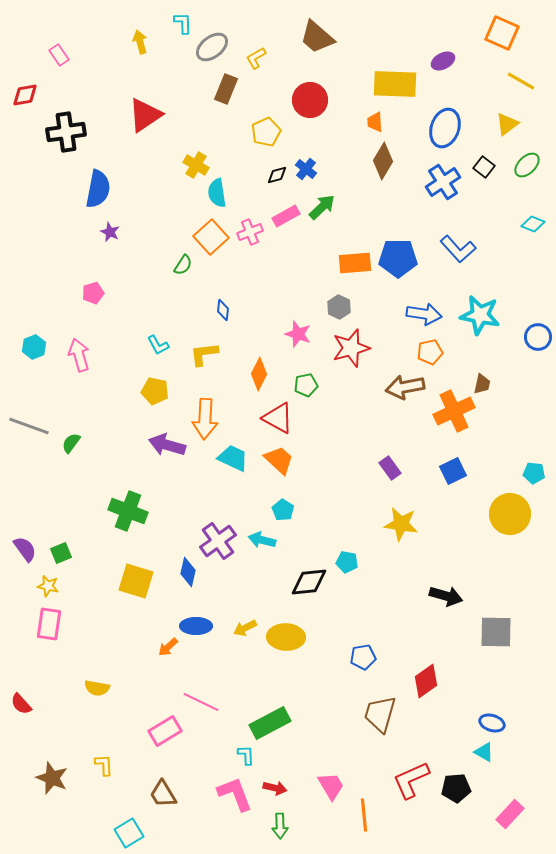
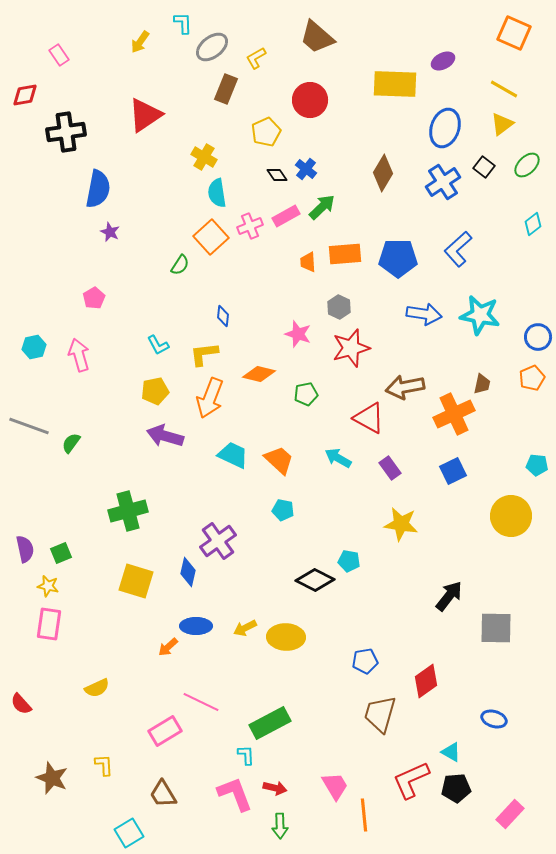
orange square at (502, 33): moved 12 px right
yellow arrow at (140, 42): rotated 130 degrees counterclockwise
yellow line at (521, 81): moved 17 px left, 8 px down
orange trapezoid at (375, 122): moved 67 px left, 140 px down
yellow triangle at (507, 124): moved 5 px left
brown diamond at (383, 161): moved 12 px down
yellow cross at (196, 165): moved 8 px right, 8 px up
black diamond at (277, 175): rotated 70 degrees clockwise
cyan diamond at (533, 224): rotated 60 degrees counterclockwise
pink cross at (250, 232): moved 6 px up
blue L-shape at (458, 249): rotated 90 degrees clockwise
orange rectangle at (355, 263): moved 10 px left, 9 px up
green semicircle at (183, 265): moved 3 px left
pink pentagon at (93, 293): moved 1 px right, 5 px down; rotated 15 degrees counterclockwise
blue diamond at (223, 310): moved 6 px down
cyan hexagon at (34, 347): rotated 10 degrees clockwise
orange pentagon at (430, 352): moved 102 px right, 26 px down; rotated 10 degrees counterclockwise
orange diamond at (259, 374): rotated 76 degrees clockwise
green pentagon at (306, 385): moved 9 px down
yellow pentagon at (155, 391): rotated 24 degrees counterclockwise
orange cross at (454, 411): moved 3 px down
red triangle at (278, 418): moved 91 px right
orange arrow at (205, 419): moved 5 px right, 21 px up; rotated 18 degrees clockwise
purple arrow at (167, 445): moved 2 px left, 9 px up
cyan trapezoid at (233, 458): moved 3 px up
cyan pentagon at (534, 473): moved 3 px right, 8 px up
cyan pentagon at (283, 510): rotated 20 degrees counterclockwise
green cross at (128, 511): rotated 36 degrees counterclockwise
yellow circle at (510, 514): moved 1 px right, 2 px down
cyan arrow at (262, 540): moved 76 px right, 82 px up; rotated 16 degrees clockwise
purple semicircle at (25, 549): rotated 24 degrees clockwise
cyan pentagon at (347, 562): moved 2 px right, 1 px up
black diamond at (309, 582): moved 6 px right, 2 px up; rotated 33 degrees clockwise
black arrow at (446, 596): moved 3 px right; rotated 68 degrees counterclockwise
gray square at (496, 632): moved 4 px up
blue pentagon at (363, 657): moved 2 px right, 4 px down
yellow semicircle at (97, 688): rotated 35 degrees counterclockwise
blue ellipse at (492, 723): moved 2 px right, 4 px up
cyan triangle at (484, 752): moved 33 px left
pink trapezoid at (331, 786): moved 4 px right
